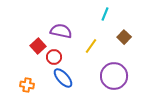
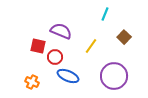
purple semicircle: rotated 10 degrees clockwise
red square: rotated 35 degrees counterclockwise
red circle: moved 1 px right
blue ellipse: moved 5 px right, 2 px up; rotated 25 degrees counterclockwise
orange cross: moved 5 px right, 3 px up; rotated 16 degrees clockwise
